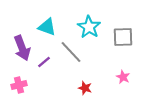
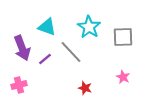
purple line: moved 1 px right, 3 px up
